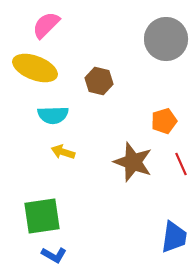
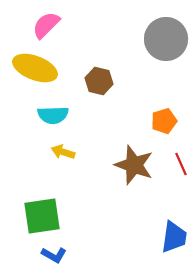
brown star: moved 1 px right, 3 px down
